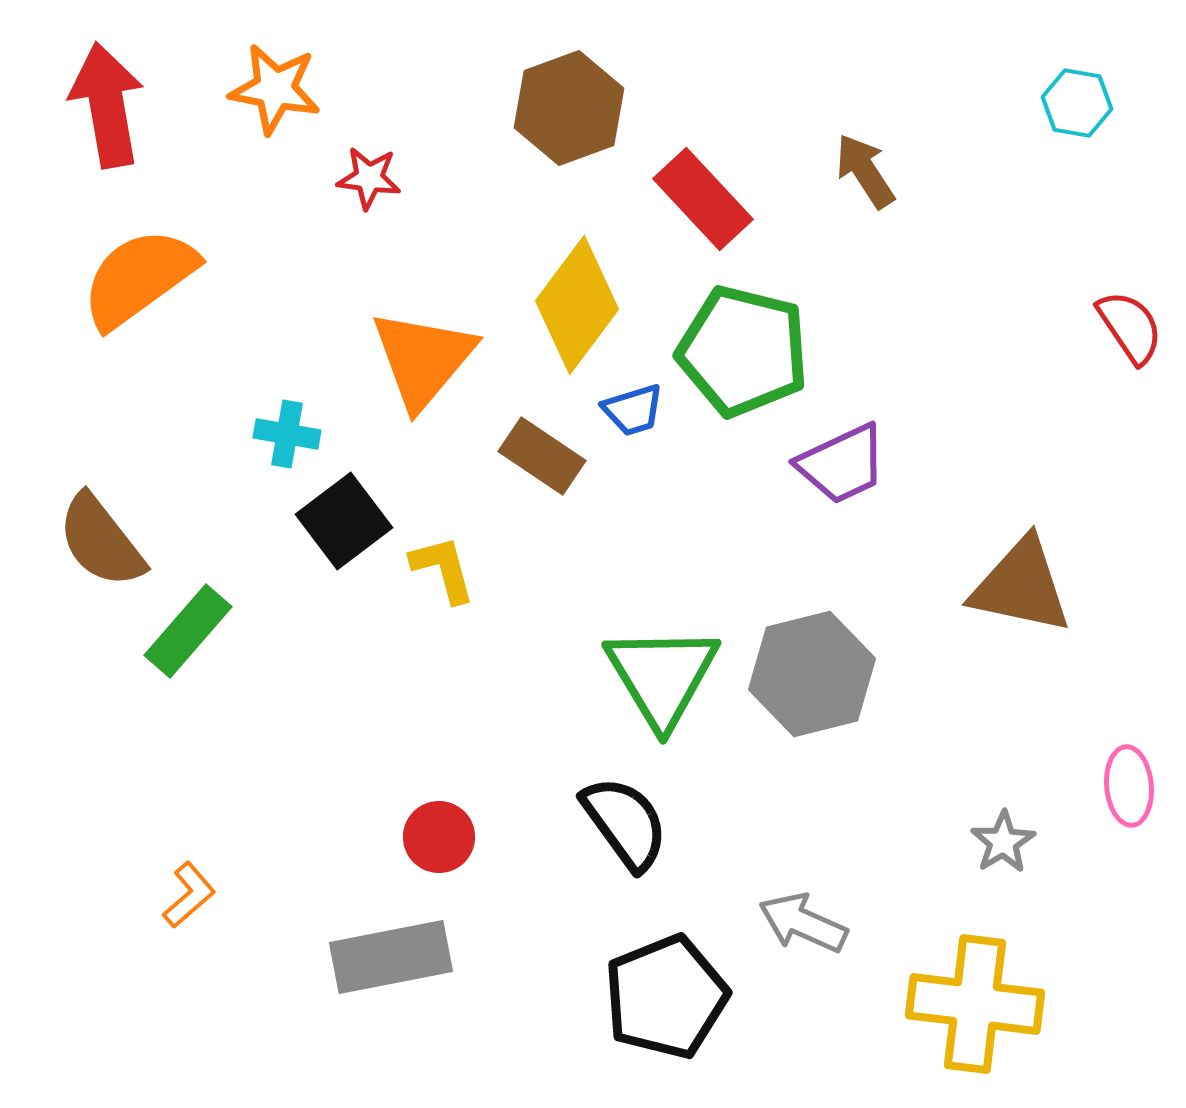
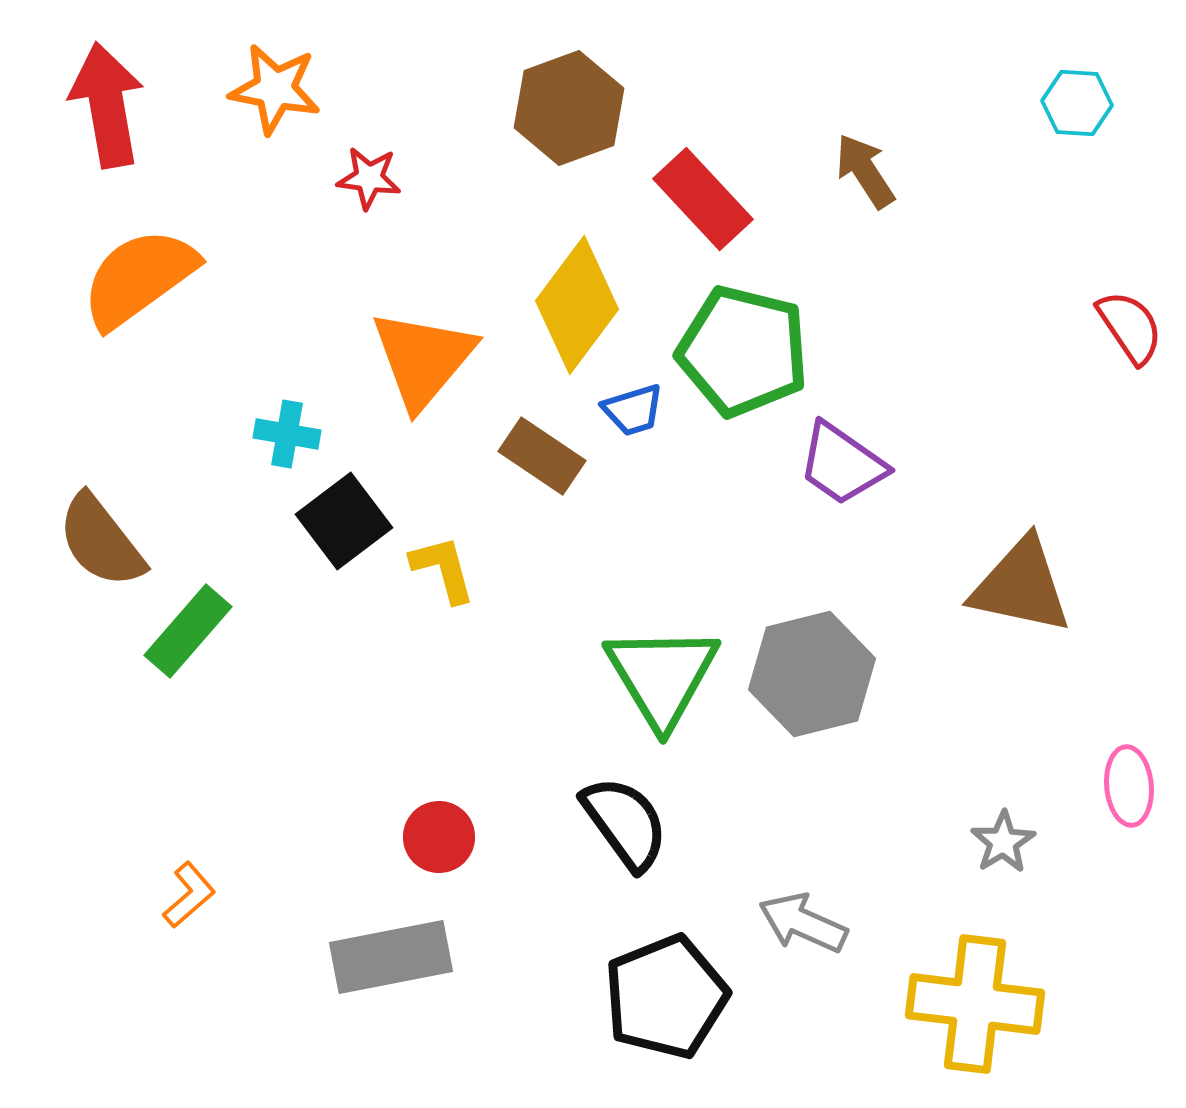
cyan hexagon: rotated 6 degrees counterclockwise
purple trapezoid: rotated 60 degrees clockwise
